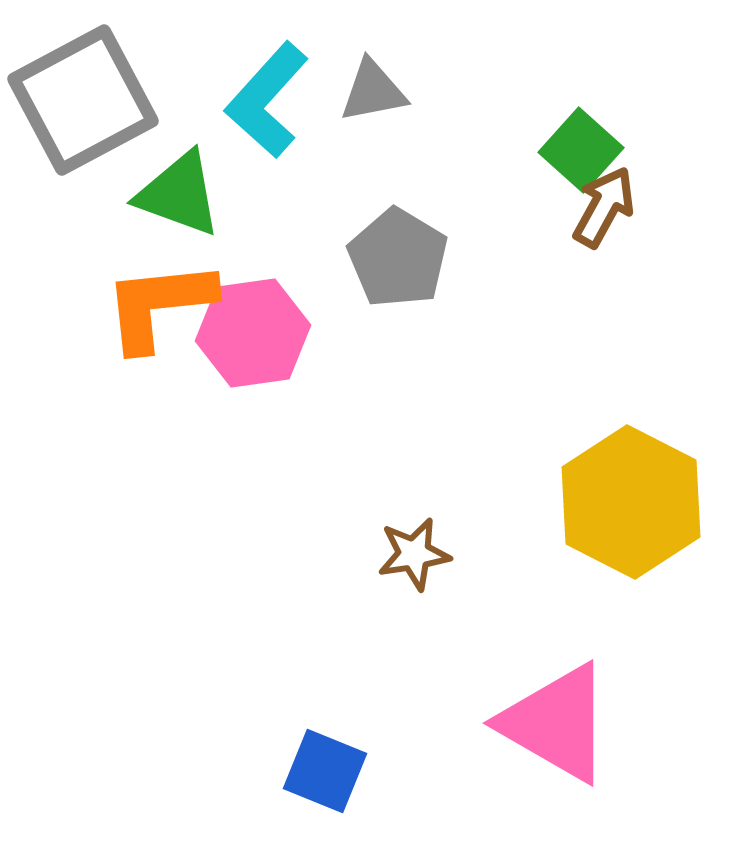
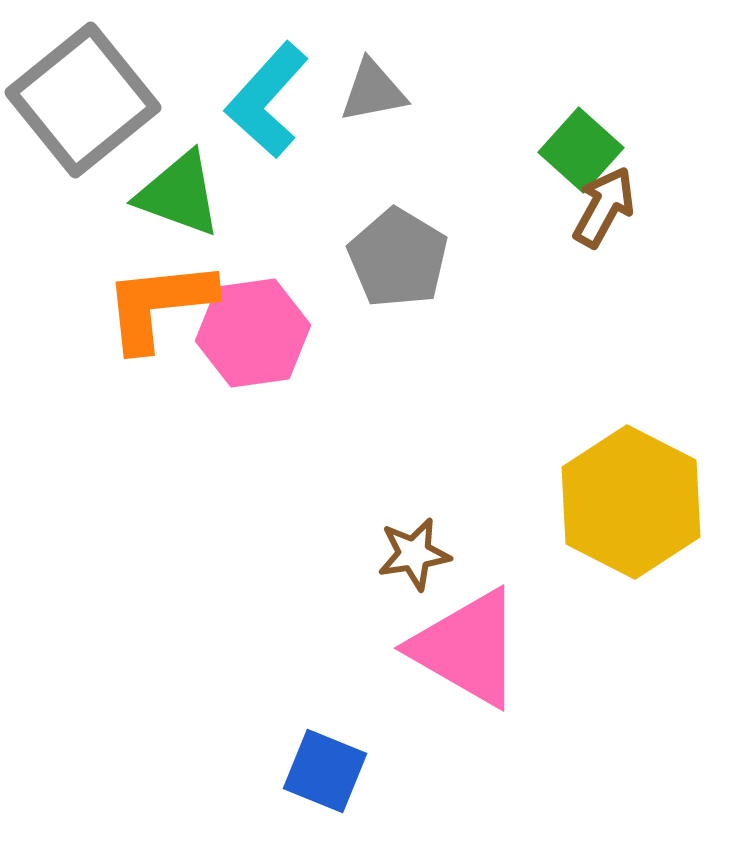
gray square: rotated 11 degrees counterclockwise
pink triangle: moved 89 px left, 75 px up
